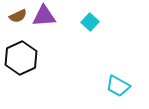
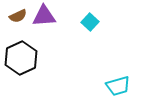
cyan trapezoid: rotated 45 degrees counterclockwise
